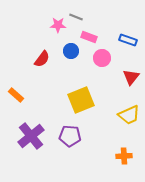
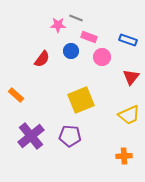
gray line: moved 1 px down
pink circle: moved 1 px up
